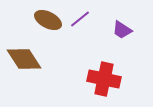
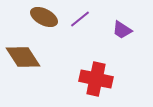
brown ellipse: moved 4 px left, 3 px up
brown diamond: moved 1 px left, 2 px up
red cross: moved 8 px left
